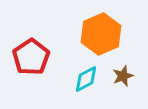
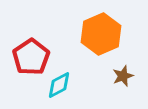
cyan diamond: moved 27 px left, 6 px down
